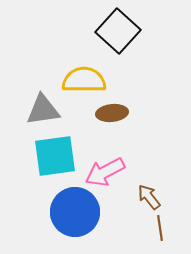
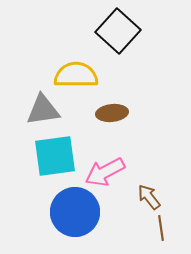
yellow semicircle: moved 8 px left, 5 px up
brown line: moved 1 px right
